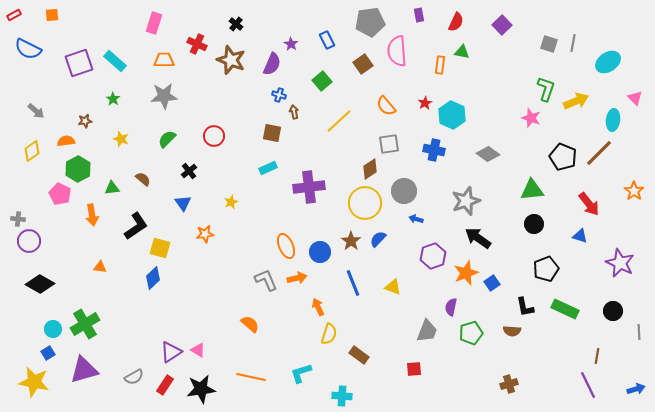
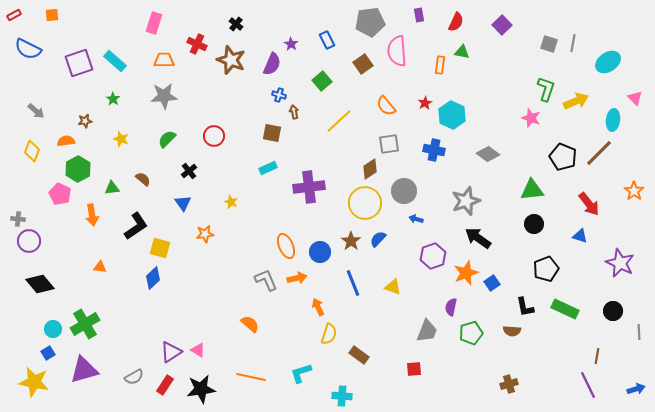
yellow diamond at (32, 151): rotated 35 degrees counterclockwise
yellow star at (231, 202): rotated 24 degrees counterclockwise
black diamond at (40, 284): rotated 20 degrees clockwise
